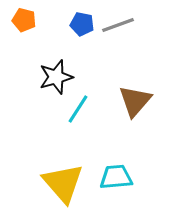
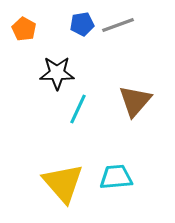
orange pentagon: moved 9 px down; rotated 15 degrees clockwise
blue pentagon: rotated 20 degrees counterclockwise
black star: moved 1 px right, 4 px up; rotated 16 degrees clockwise
cyan line: rotated 8 degrees counterclockwise
